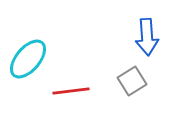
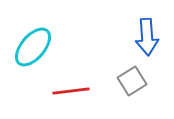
cyan ellipse: moved 5 px right, 12 px up
